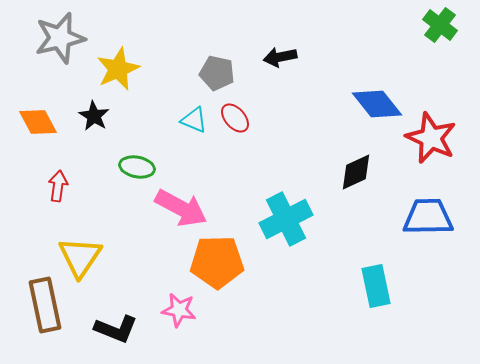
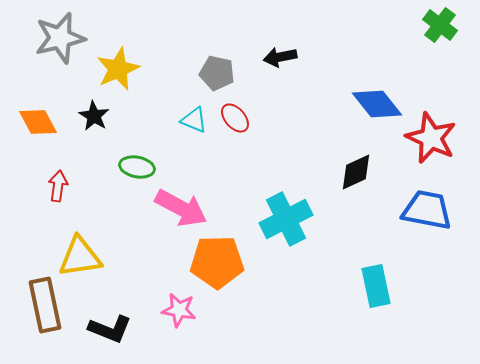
blue trapezoid: moved 1 px left, 7 px up; rotated 12 degrees clockwise
yellow triangle: rotated 48 degrees clockwise
black L-shape: moved 6 px left
